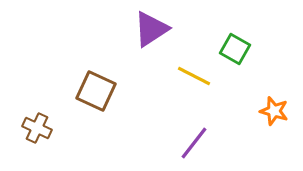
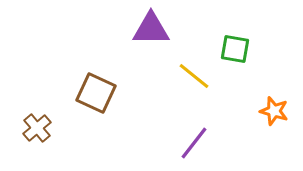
purple triangle: rotated 33 degrees clockwise
green square: rotated 20 degrees counterclockwise
yellow line: rotated 12 degrees clockwise
brown square: moved 2 px down
brown cross: rotated 24 degrees clockwise
